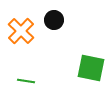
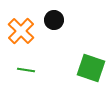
green square: rotated 8 degrees clockwise
green line: moved 11 px up
